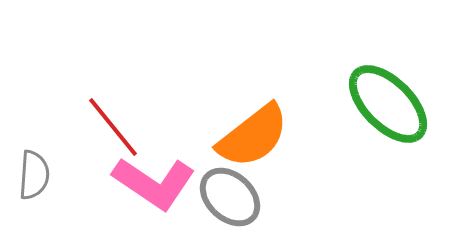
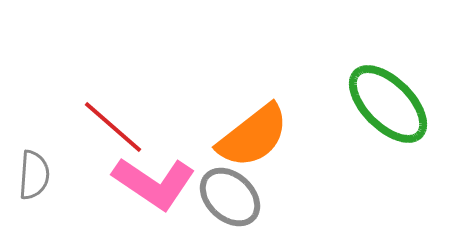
red line: rotated 10 degrees counterclockwise
